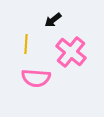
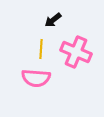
yellow line: moved 15 px right, 5 px down
pink cross: moved 5 px right; rotated 16 degrees counterclockwise
